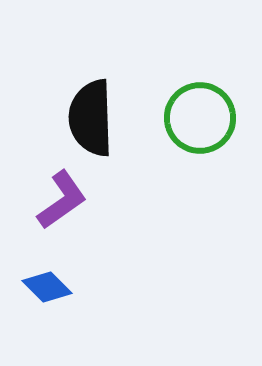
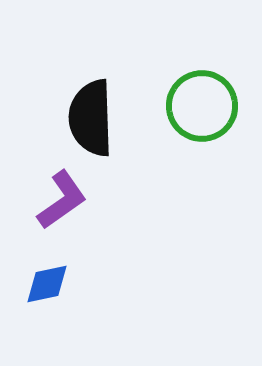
green circle: moved 2 px right, 12 px up
blue diamond: moved 3 px up; rotated 57 degrees counterclockwise
